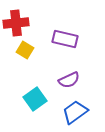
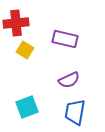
cyan square: moved 8 px left, 8 px down; rotated 15 degrees clockwise
blue trapezoid: rotated 44 degrees counterclockwise
